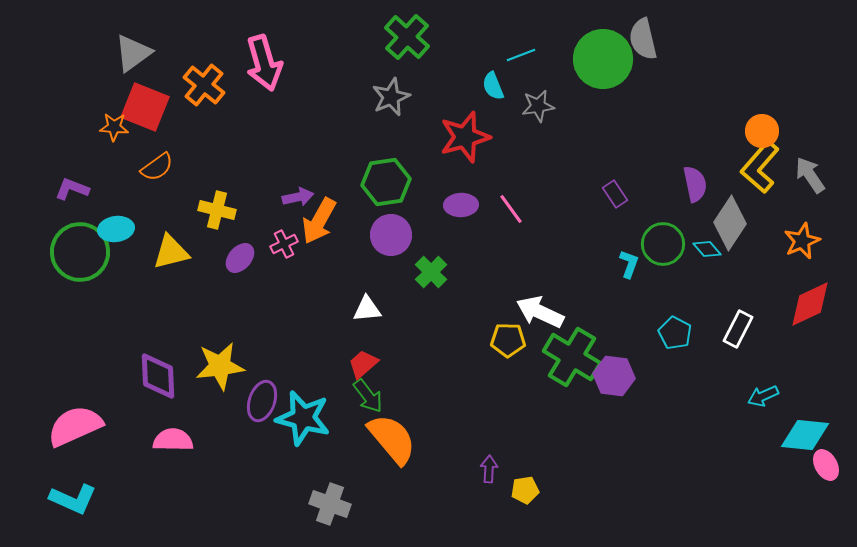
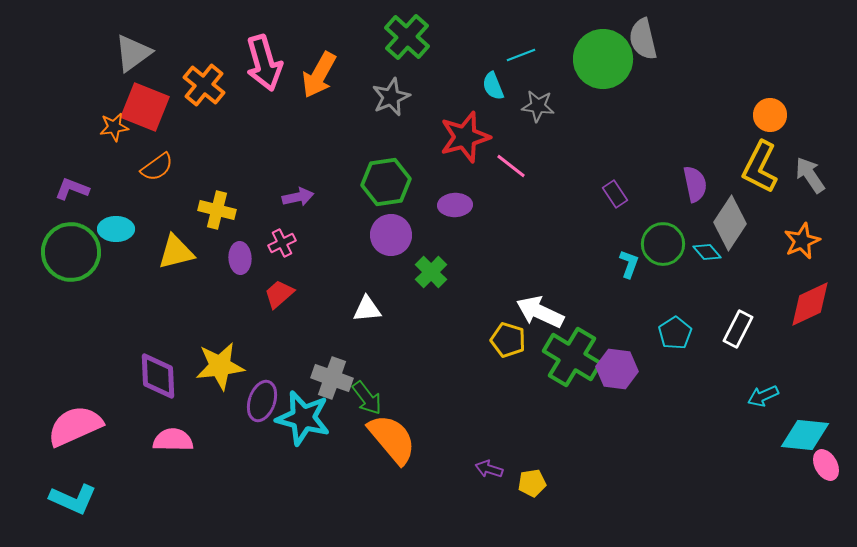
gray star at (538, 106): rotated 16 degrees clockwise
orange star at (114, 127): rotated 12 degrees counterclockwise
orange circle at (762, 131): moved 8 px right, 16 px up
yellow L-shape at (760, 167): rotated 14 degrees counterclockwise
purple ellipse at (461, 205): moved 6 px left
pink line at (511, 209): moved 43 px up; rotated 16 degrees counterclockwise
orange arrow at (319, 221): moved 146 px up
cyan ellipse at (116, 229): rotated 8 degrees clockwise
pink cross at (284, 244): moved 2 px left, 1 px up
cyan diamond at (707, 249): moved 3 px down
green circle at (80, 252): moved 9 px left
yellow triangle at (171, 252): moved 5 px right
purple ellipse at (240, 258): rotated 44 degrees counterclockwise
cyan pentagon at (675, 333): rotated 12 degrees clockwise
yellow pentagon at (508, 340): rotated 16 degrees clockwise
red trapezoid at (363, 364): moved 84 px left, 70 px up
purple hexagon at (614, 376): moved 3 px right, 7 px up
green arrow at (368, 396): moved 1 px left, 2 px down
purple arrow at (489, 469): rotated 76 degrees counterclockwise
yellow pentagon at (525, 490): moved 7 px right, 7 px up
gray cross at (330, 504): moved 2 px right, 126 px up
